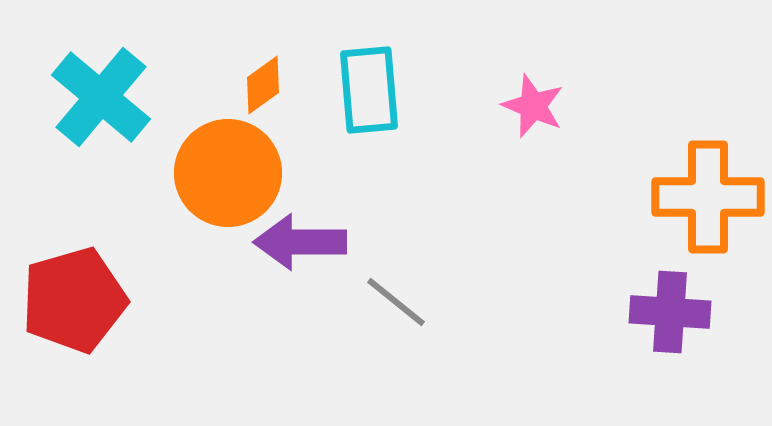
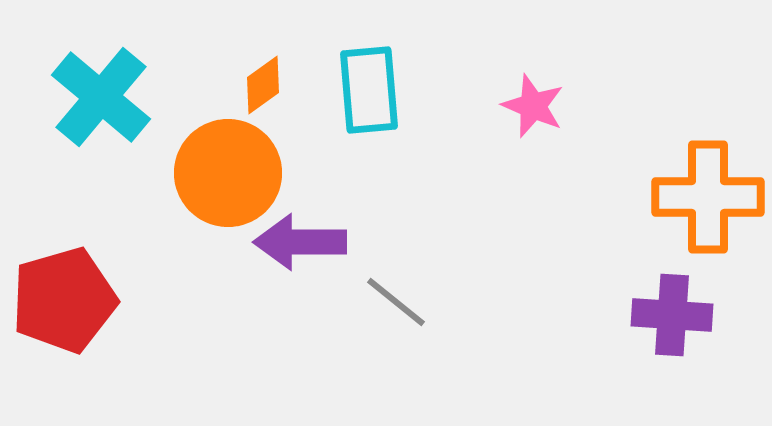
red pentagon: moved 10 px left
purple cross: moved 2 px right, 3 px down
